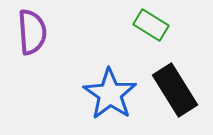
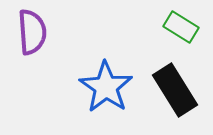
green rectangle: moved 30 px right, 2 px down
blue star: moved 4 px left, 7 px up
